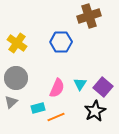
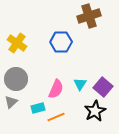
gray circle: moved 1 px down
pink semicircle: moved 1 px left, 1 px down
